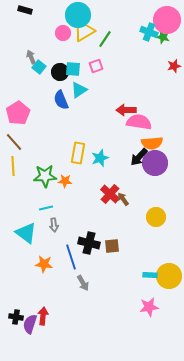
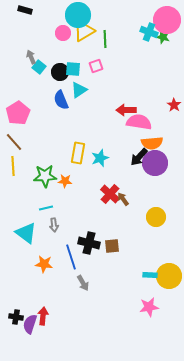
green line at (105, 39): rotated 36 degrees counterclockwise
red star at (174, 66): moved 39 px down; rotated 24 degrees counterclockwise
